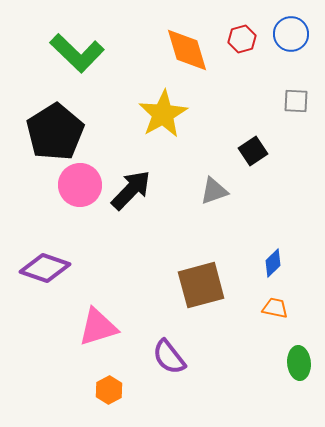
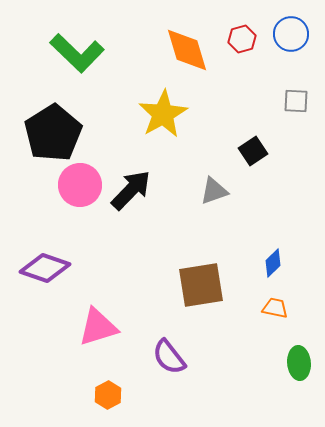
black pentagon: moved 2 px left, 1 px down
brown square: rotated 6 degrees clockwise
orange hexagon: moved 1 px left, 5 px down
